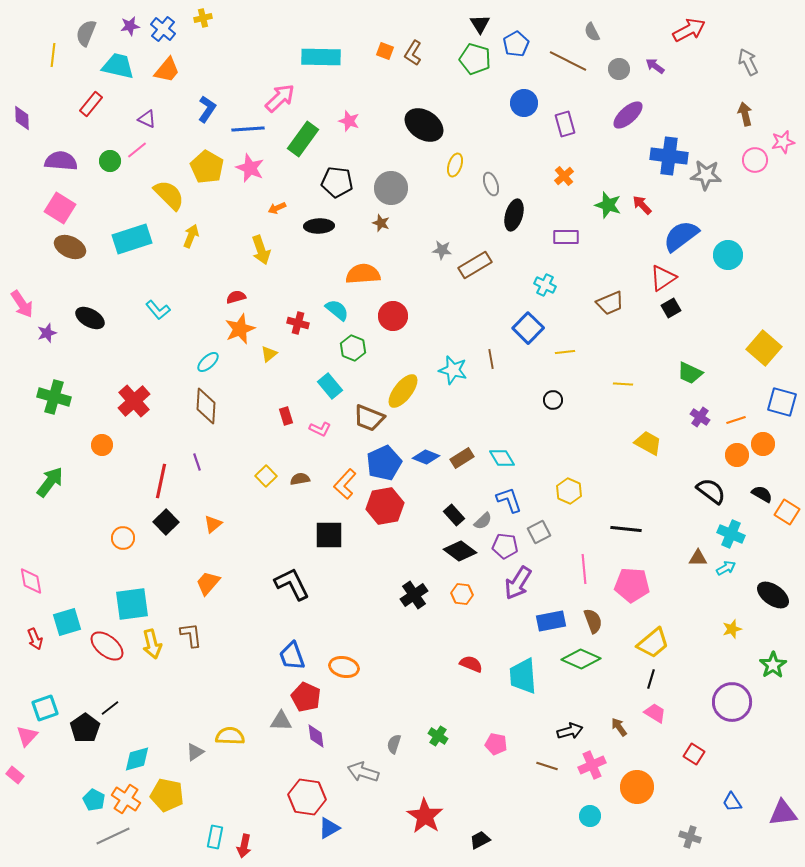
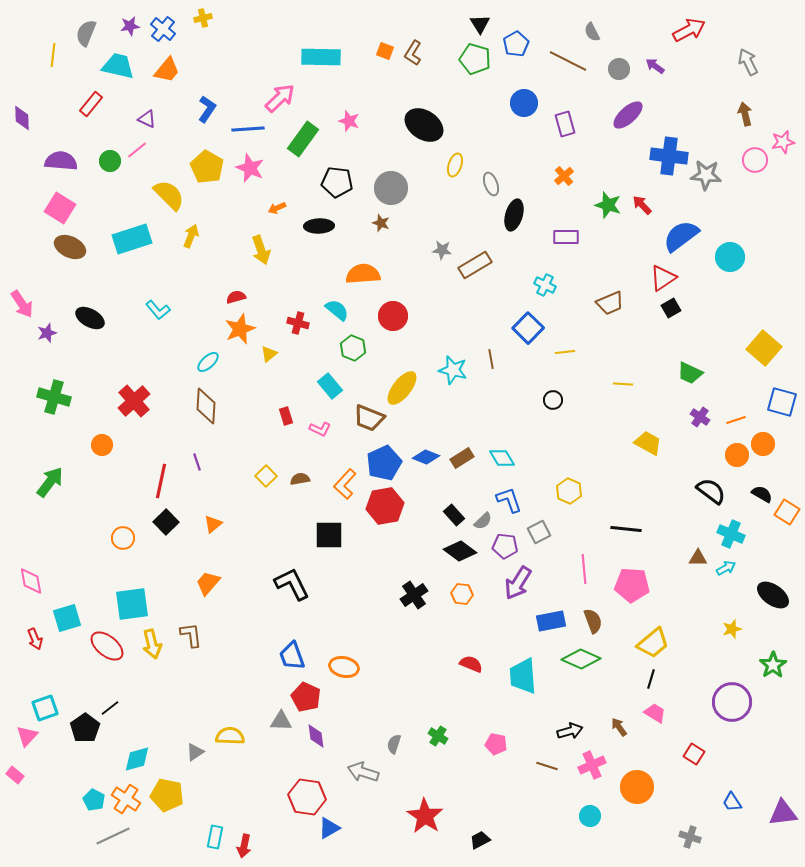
cyan circle at (728, 255): moved 2 px right, 2 px down
yellow ellipse at (403, 391): moved 1 px left, 3 px up
cyan square at (67, 622): moved 4 px up
